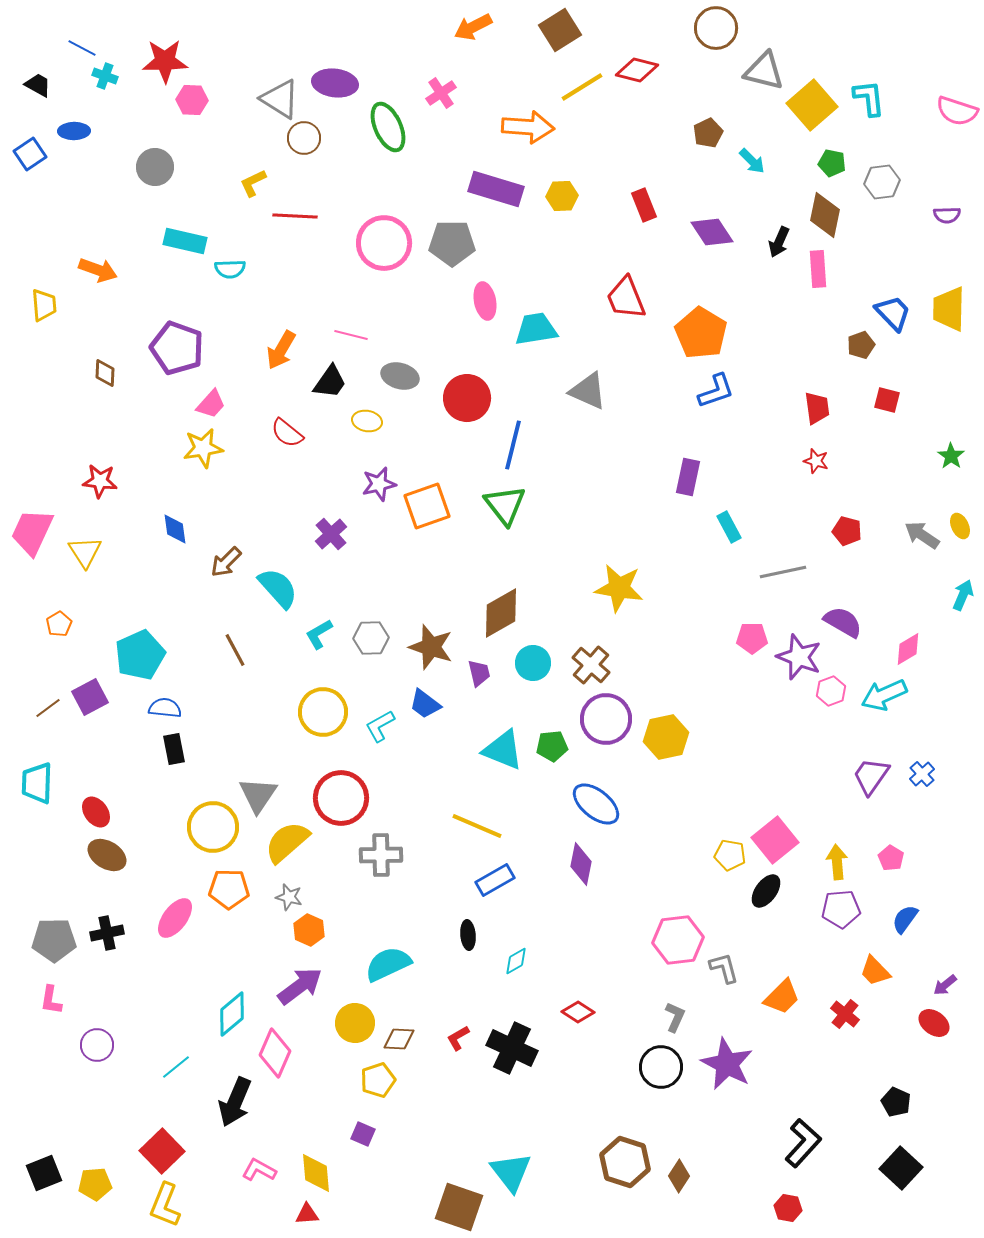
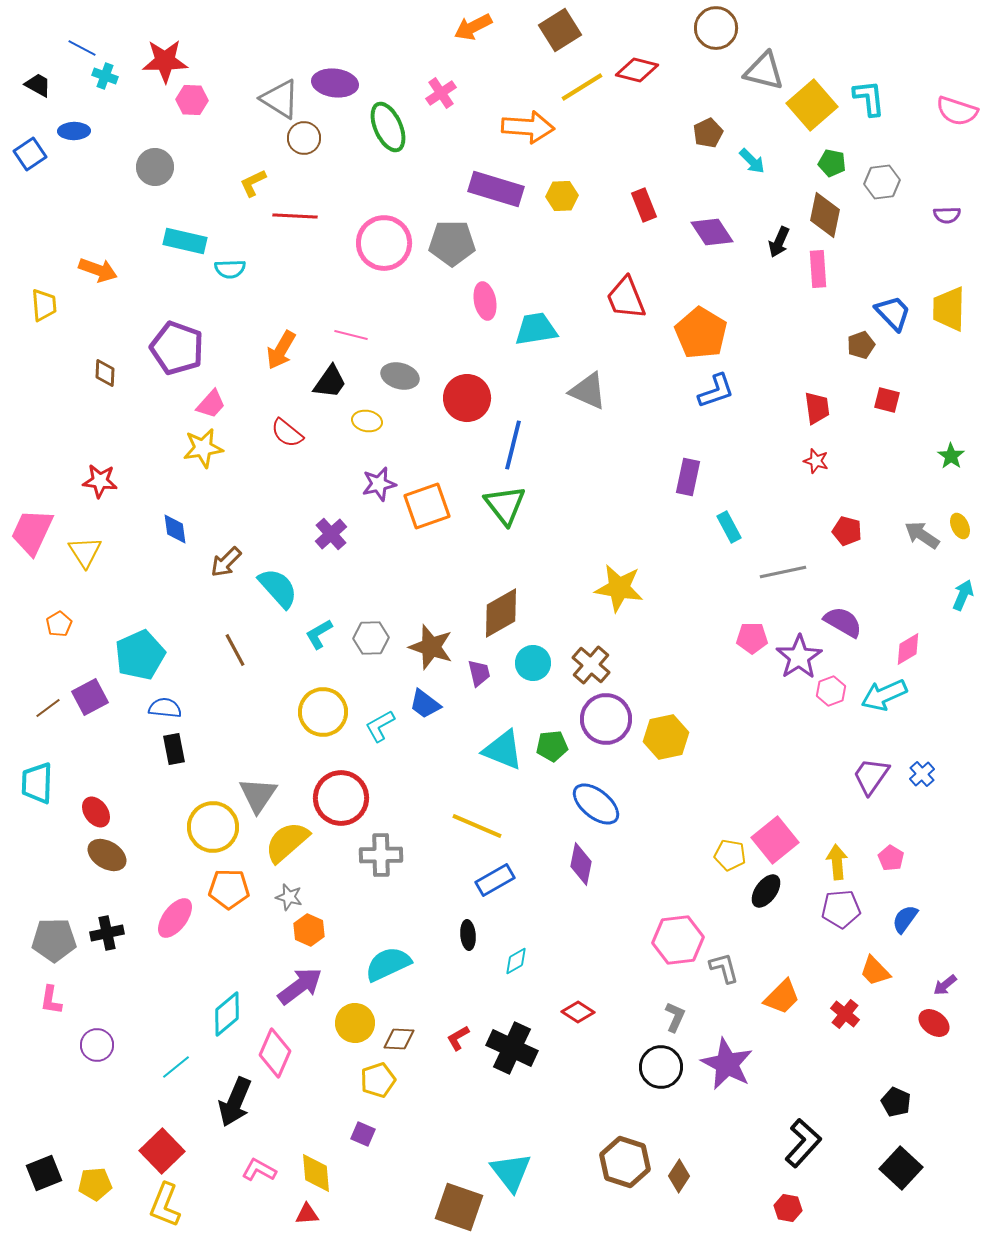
purple star at (799, 657): rotated 18 degrees clockwise
cyan diamond at (232, 1014): moved 5 px left
